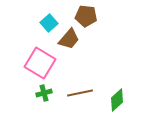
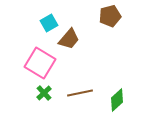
brown pentagon: moved 24 px right; rotated 20 degrees counterclockwise
cyan square: rotated 12 degrees clockwise
green cross: rotated 28 degrees counterclockwise
